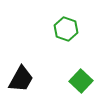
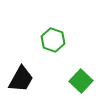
green hexagon: moved 13 px left, 11 px down
